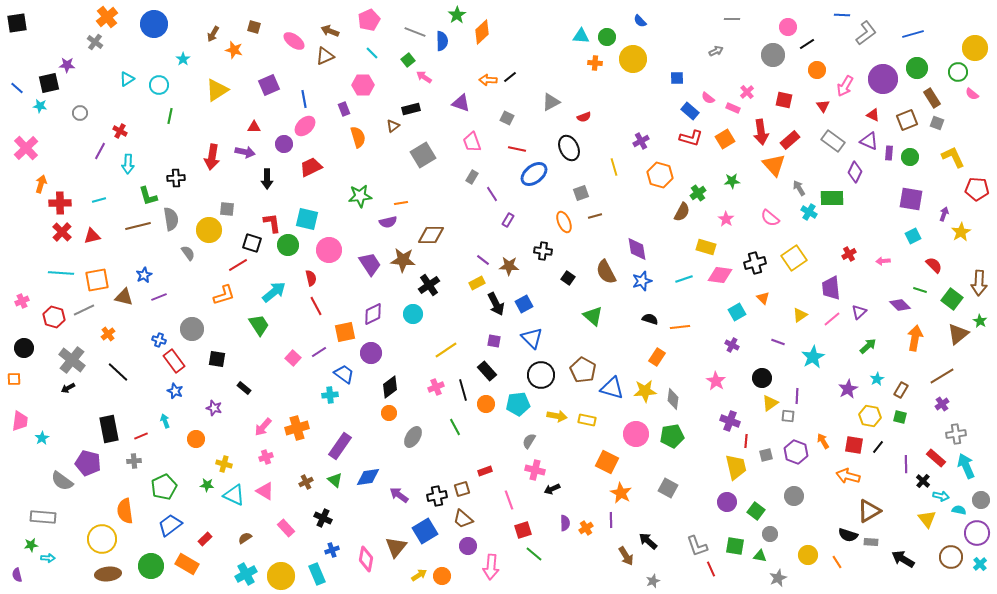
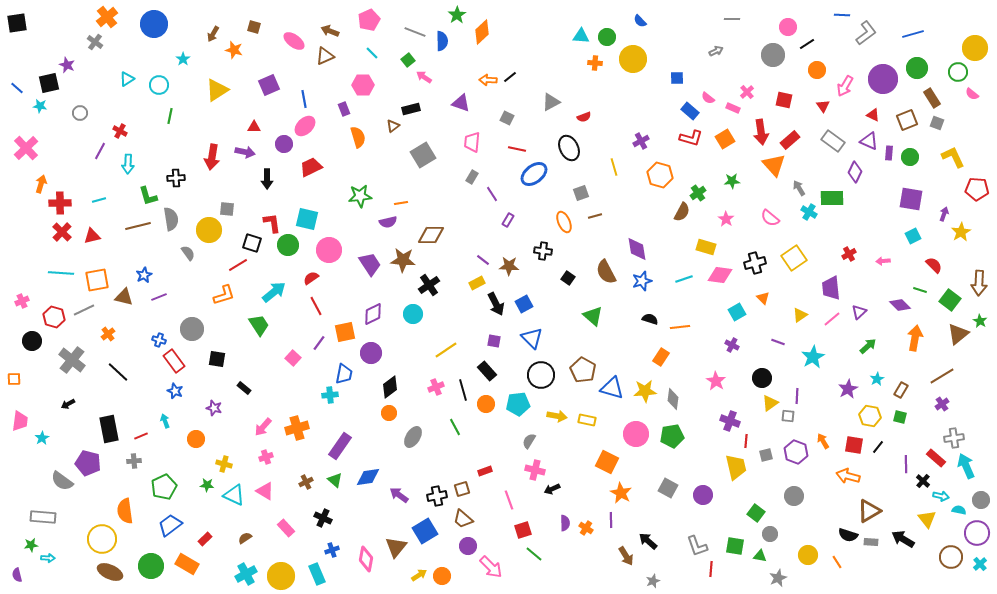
purple star at (67, 65): rotated 21 degrees clockwise
pink trapezoid at (472, 142): rotated 25 degrees clockwise
red semicircle at (311, 278): rotated 112 degrees counterclockwise
green square at (952, 299): moved 2 px left, 1 px down
black circle at (24, 348): moved 8 px right, 7 px up
purple line at (319, 352): moved 9 px up; rotated 21 degrees counterclockwise
orange rectangle at (657, 357): moved 4 px right
blue trapezoid at (344, 374): rotated 65 degrees clockwise
black arrow at (68, 388): moved 16 px down
gray cross at (956, 434): moved 2 px left, 4 px down
purple circle at (727, 502): moved 24 px left, 7 px up
green square at (756, 511): moved 2 px down
orange cross at (586, 528): rotated 24 degrees counterclockwise
black arrow at (903, 559): moved 20 px up
pink arrow at (491, 567): rotated 50 degrees counterclockwise
red line at (711, 569): rotated 28 degrees clockwise
brown ellipse at (108, 574): moved 2 px right, 2 px up; rotated 30 degrees clockwise
